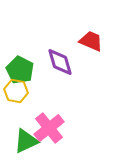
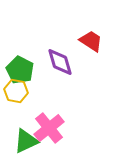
red trapezoid: rotated 10 degrees clockwise
